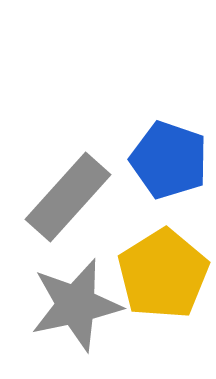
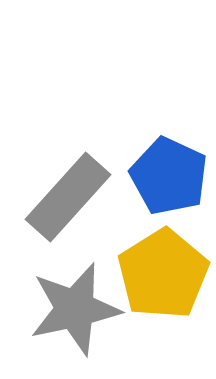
blue pentagon: moved 16 px down; rotated 6 degrees clockwise
gray star: moved 1 px left, 4 px down
